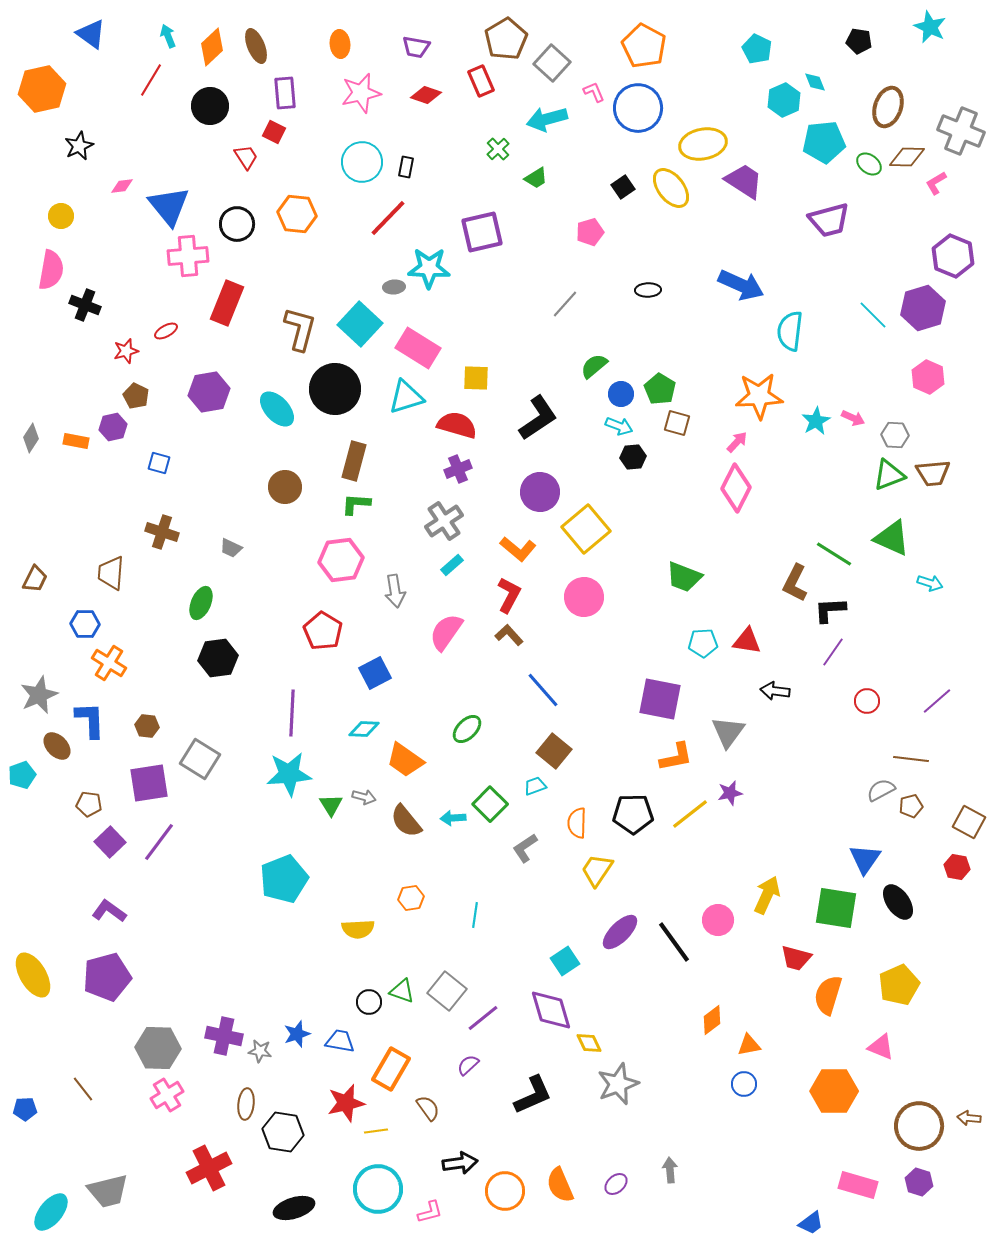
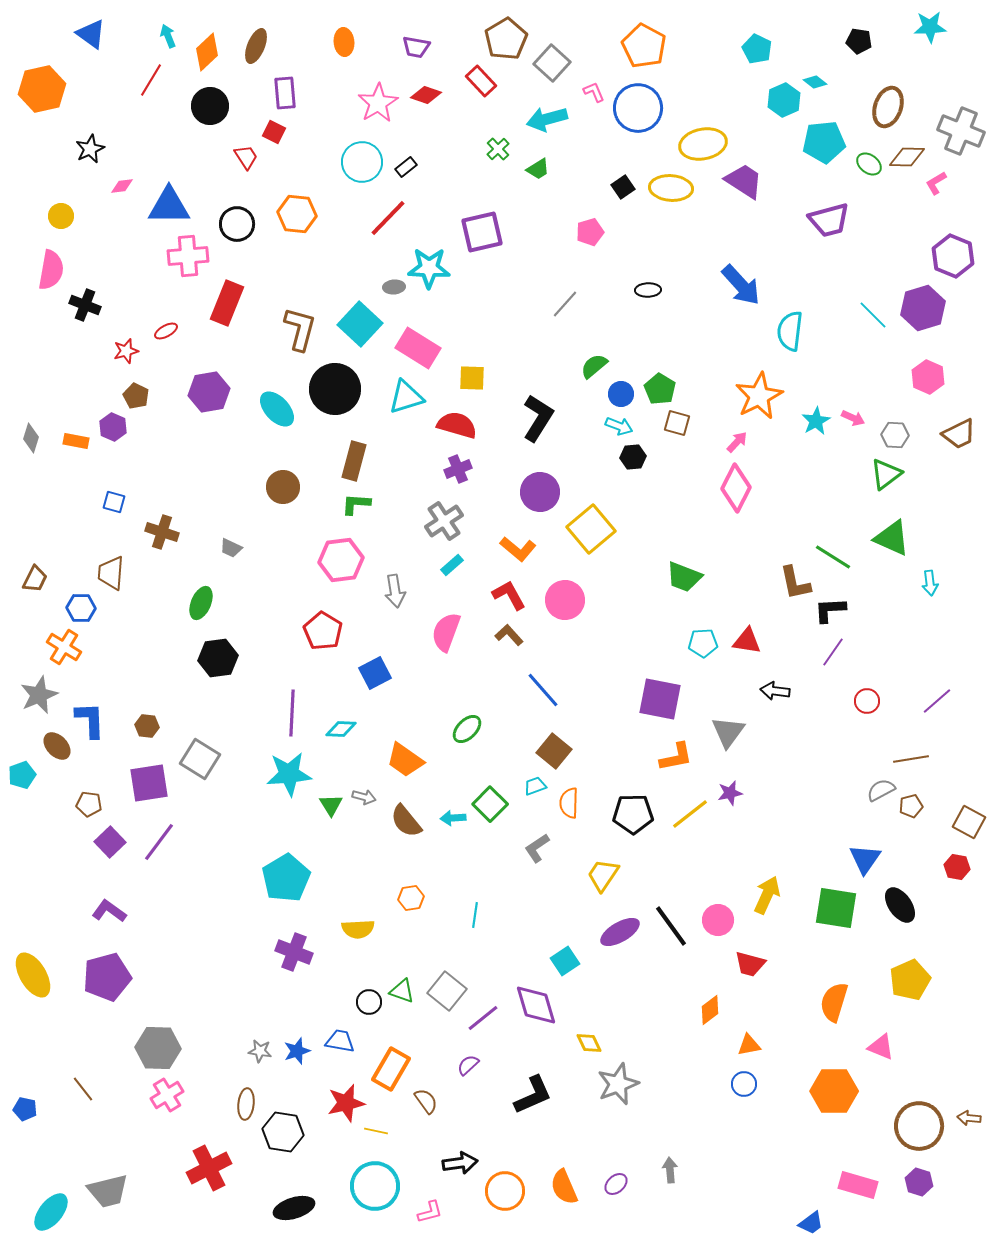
cyan star at (930, 27): rotated 28 degrees counterclockwise
orange ellipse at (340, 44): moved 4 px right, 2 px up
brown ellipse at (256, 46): rotated 44 degrees clockwise
orange diamond at (212, 47): moved 5 px left, 5 px down
red rectangle at (481, 81): rotated 20 degrees counterclockwise
cyan diamond at (815, 82): rotated 30 degrees counterclockwise
pink star at (361, 93): moved 17 px right, 10 px down; rotated 18 degrees counterclockwise
black star at (79, 146): moved 11 px right, 3 px down
black rectangle at (406, 167): rotated 40 degrees clockwise
green trapezoid at (536, 178): moved 2 px right, 9 px up
yellow ellipse at (671, 188): rotated 48 degrees counterclockwise
blue triangle at (169, 206): rotated 51 degrees counterclockwise
blue arrow at (741, 285): rotated 24 degrees clockwise
yellow square at (476, 378): moved 4 px left
orange star at (759, 396): rotated 24 degrees counterclockwise
black L-shape at (538, 418): rotated 24 degrees counterclockwise
purple hexagon at (113, 427): rotated 24 degrees counterclockwise
gray diamond at (31, 438): rotated 16 degrees counterclockwise
blue square at (159, 463): moved 45 px left, 39 px down
brown trapezoid at (933, 473): moved 26 px right, 39 px up; rotated 21 degrees counterclockwise
green triangle at (889, 475): moved 3 px left, 1 px up; rotated 16 degrees counterclockwise
brown circle at (285, 487): moved 2 px left
yellow square at (586, 529): moved 5 px right
green line at (834, 554): moved 1 px left, 3 px down
brown L-shape at (795, 583): rotated 39 degrees counterclockwise
cyan arrow at (930, 583): rotated 65 degrees clockwise
red L-shape at (509, 595): rotated 57 degrees counterclockwise
pink circle at (584, 597): moved 19 px left, 3 px down
blue hexagon at (85, 624): moved 4 px left, 16 px up
pink semicircle at (446, 632): rotated 15 degrees counterclockwise
orange cross at (109, 663): moved 45 px left, 16 px up
cyan diamond at (364, 729): moved 23 px left
brown line at (911, 759): rotated 16 degrees counterclockwise
orange semicircle at (577, 823): moved 8 px left, 20 px up
gray L-shape at (525, 848): moved 12 px right
yellow trapezoid at (597, 870): moved 6 px right, 5 px down
cyan pentagon at (284, 879): moved 2 px right, 1 px up; rotated 9 degrees counterclockwise
black ellipse at (898, 902): moved 2 px right, 3 px down
purple ellipse at (620, 932): rotated 15 degrees clockwise
black line at (674, 942): moved 3 px left, 16 px up
red trapezoid at (796, 958): moved 46 px left, 6 px down
yellow pentagon at (899, 985): moved 11 px right, 5 px up
orange semicircle at (828, 995): moved 6 px right, 7 px down
purple diamond at (551, 1010): moved 15 px left, 5 px up
orange diamond at (712, 1020): moved 2 px left, 10 px up
blue star at (297, 1034): moved 17 px down
purple cross at (224, 1036): moved 70 px right, 84 px up; rotated 9 degrees clockwise
brown semicircle at (428, 1108): moved 2 px left, 7 px up
blue pentagon at (25, 1109): rotated 15 degrees clockwise
yellow line at (376, 1131): rotated 20 degrees clockwise
orange semicircle at (560, 1185): moved 4 px right, 2 px down
cyan circle at (378, 1189): moved 3 px left, 3 px up
